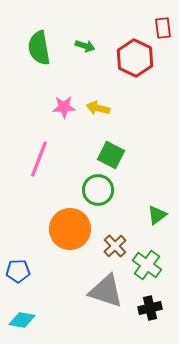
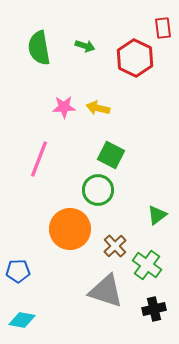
black cross: moved 4 px right, 1 px down
